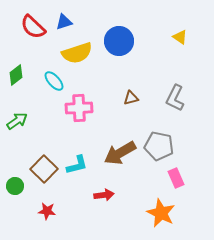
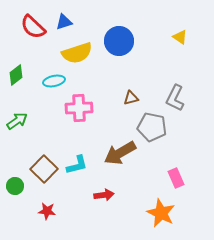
cyan ellipse: rotated 60 degrees counterclockwise
gray pentagon: moved 7 px left, 19 px up
